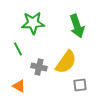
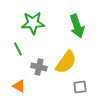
gray square: moved 2 px down
